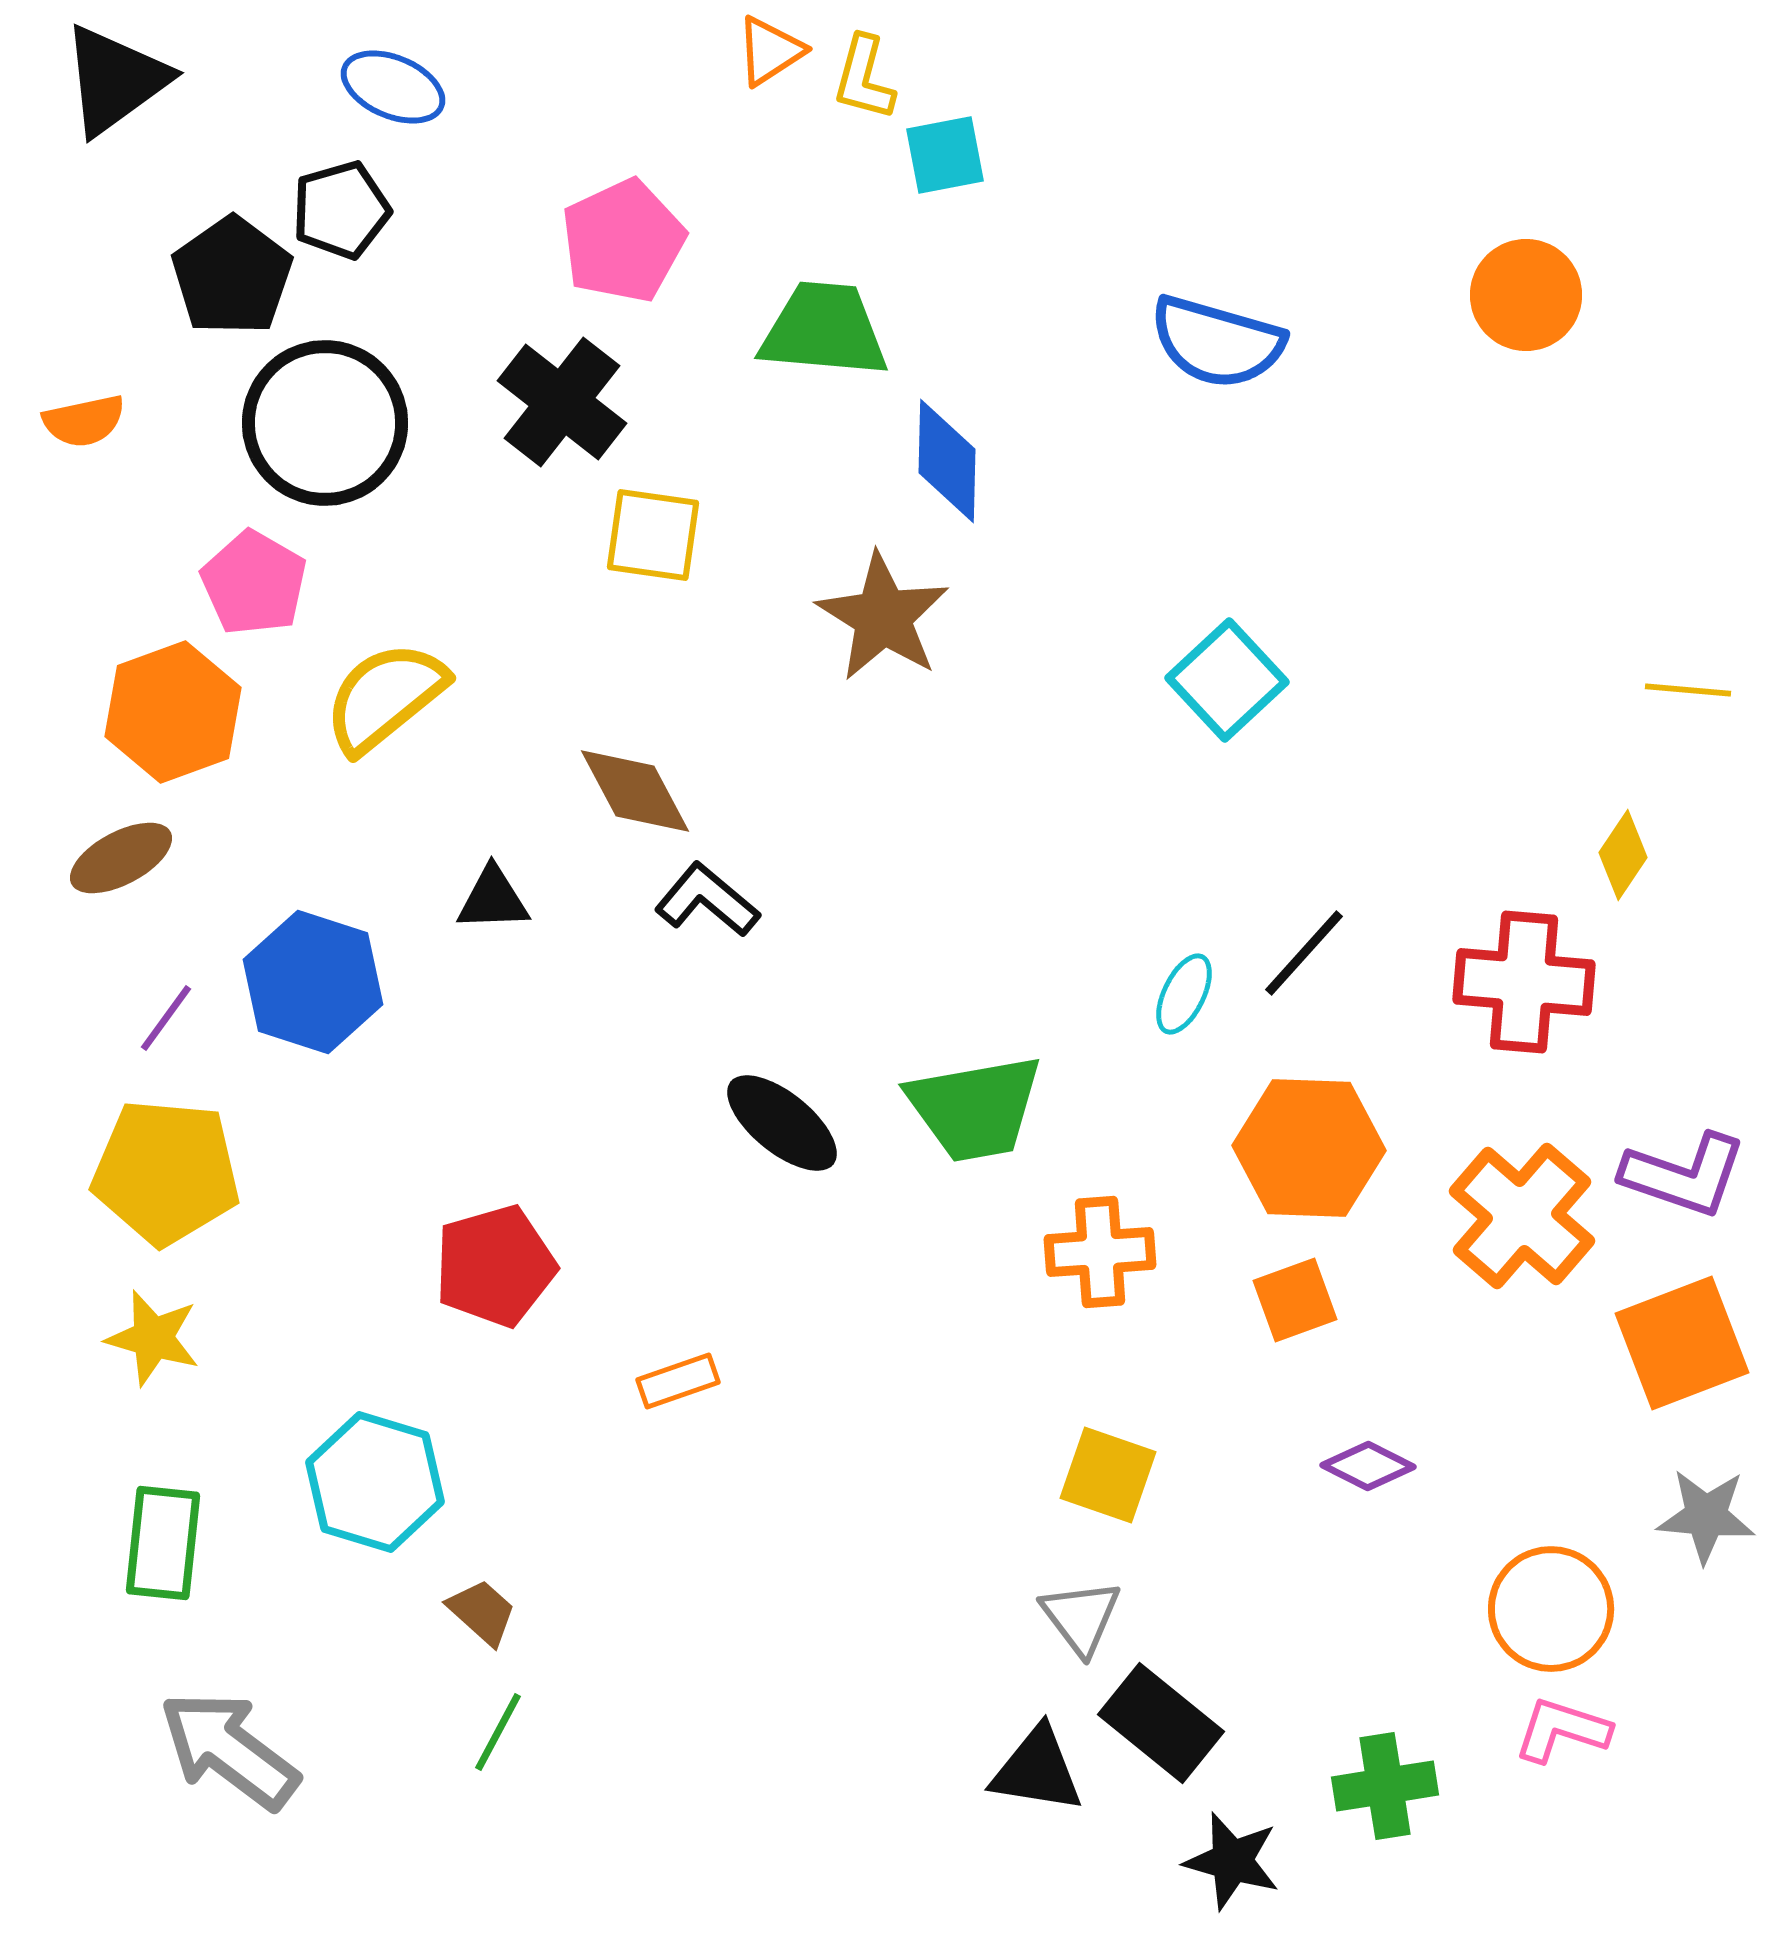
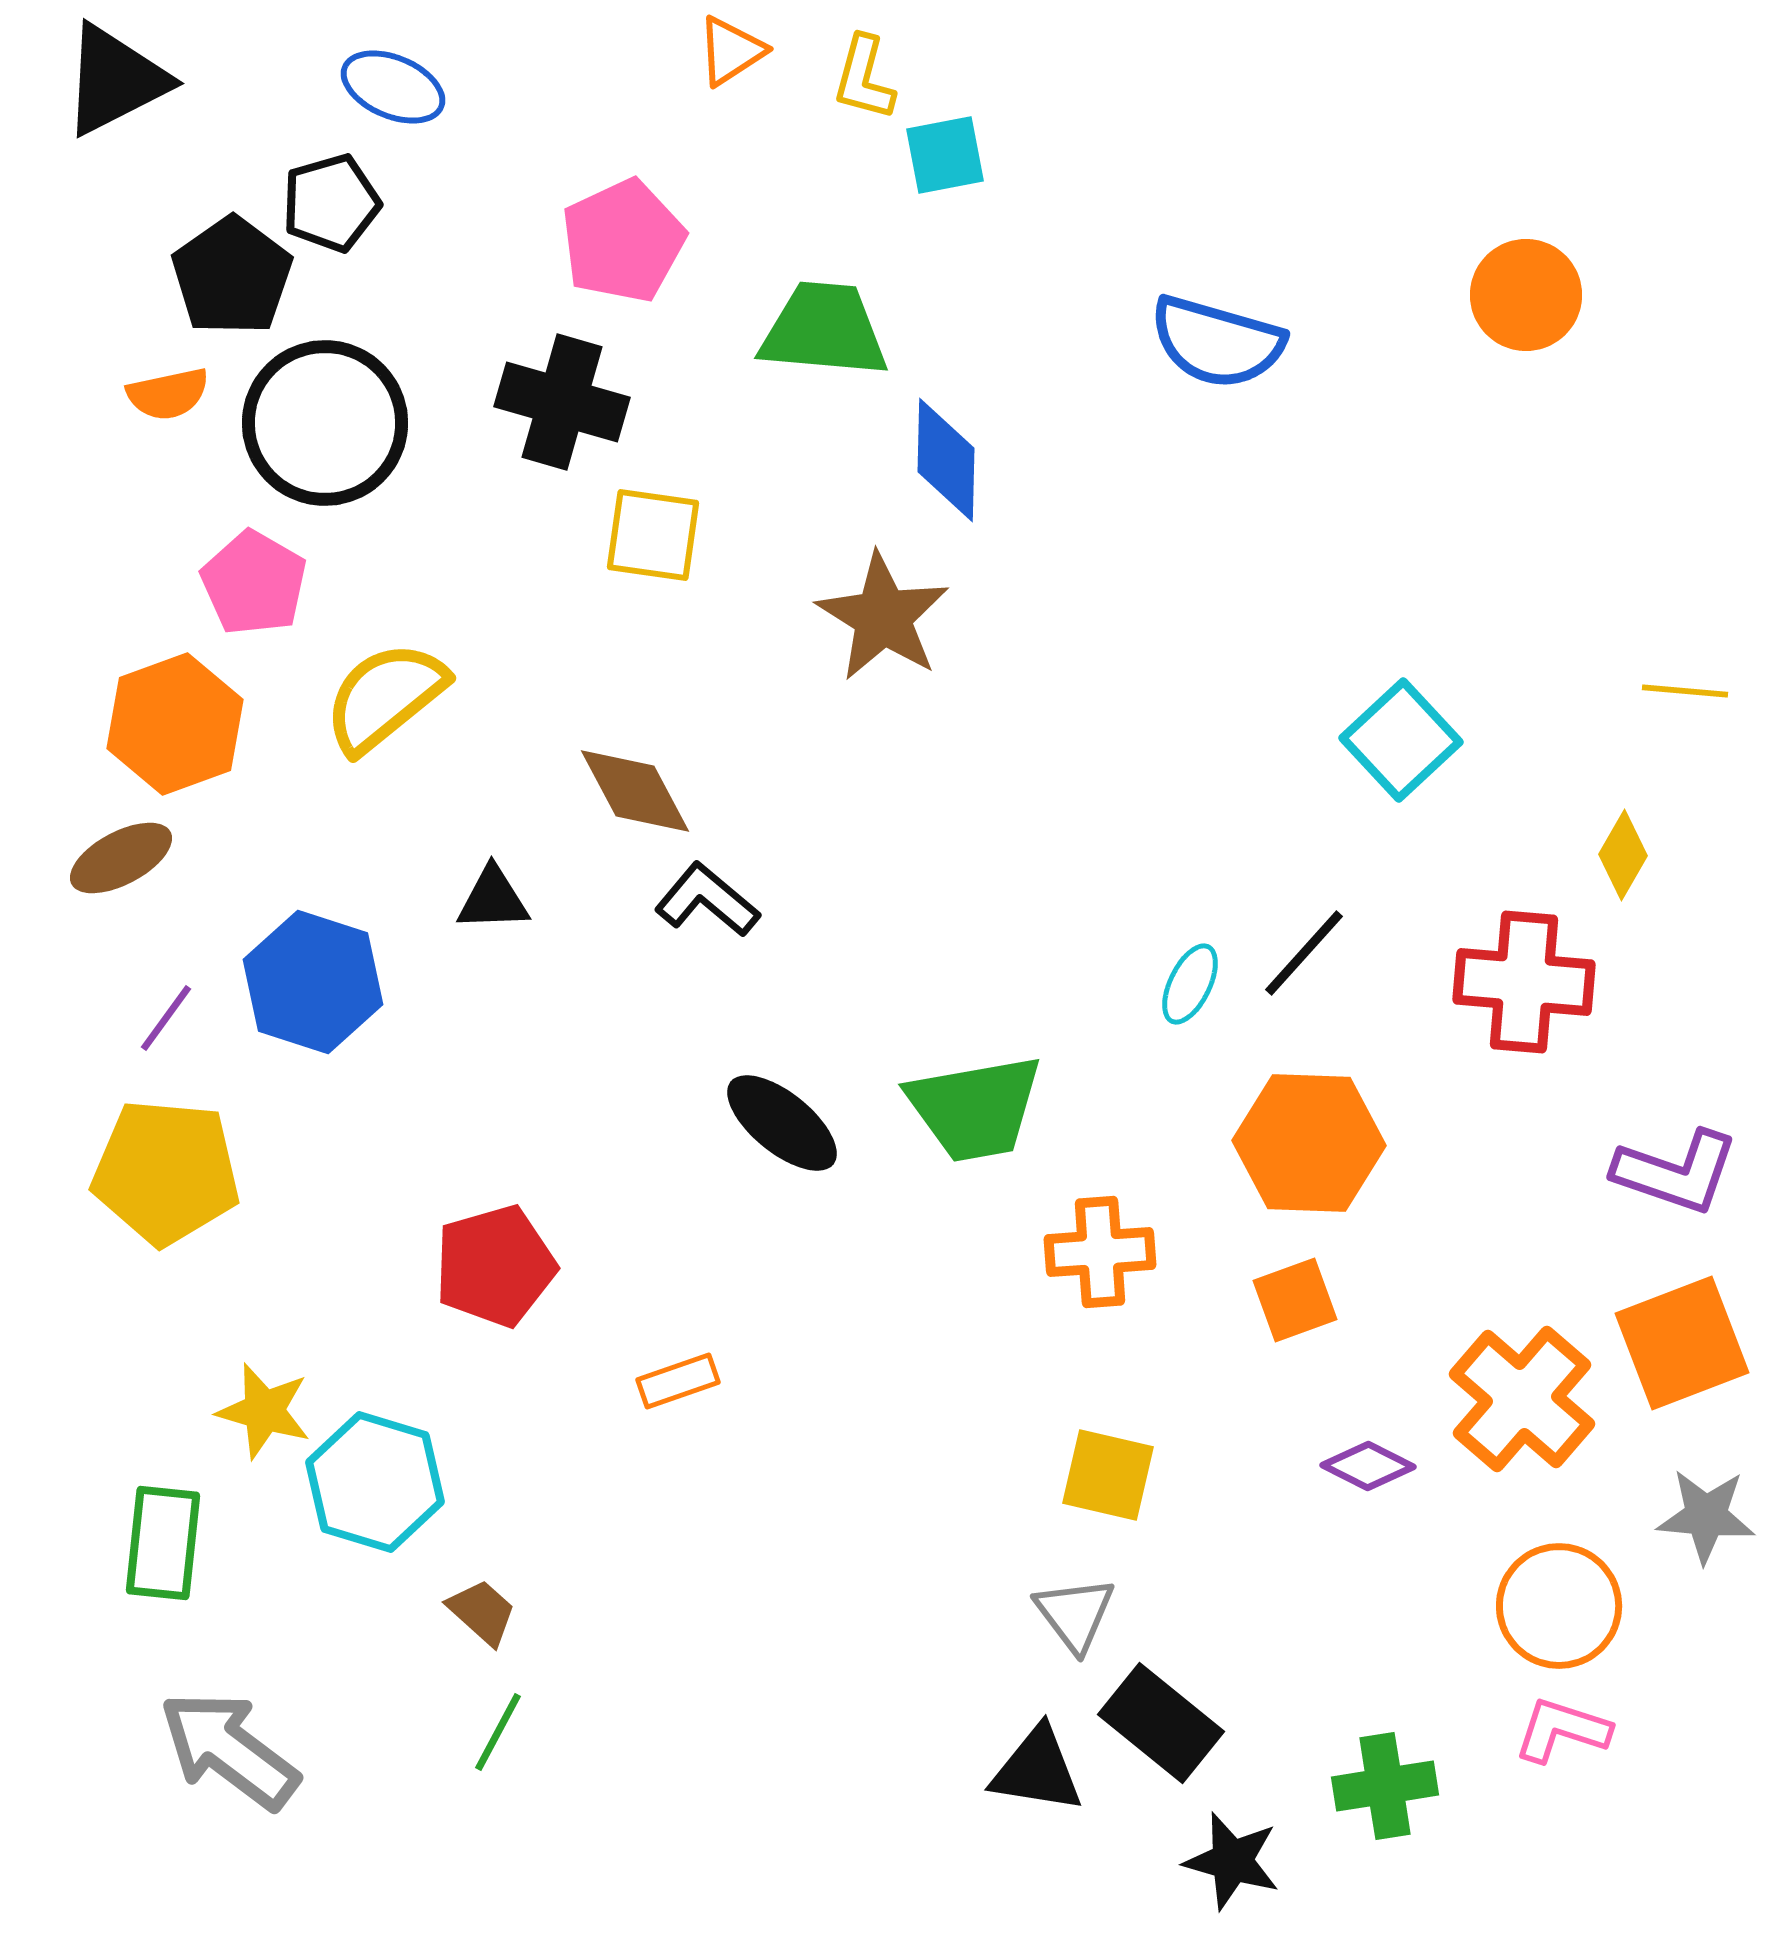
orange triangle at (770, 51): moved 39 px left
black triangle at (115, 80): rotated 9 degrees clockwise
black pentagon at (341, 210): moved 10 px left, 7 px up
black cross at (562, 402): rotated 22 degrees counterclockwise
orange semicircle at (84, 421): moved 84 px right, 27 px up
blue diamond at (947, 461): moved 1 px left, 1 px up
cyan square at (1227, 680): moved 174 px right, 60 px down
yellow line at (1688, 690): moved 3 px left, 1 px down
orange hexagon at (173, 712): moved 2 px right, 12 px down
yellow diamond at (1623, 855): rotated 4 degrees counterclockwise
cyan ellipse at (1184, 994): moved 6 px right, 10 px up
orange hexagon at (1309, 1148): moved 5 px up
purple L-shape at (1684, 1175): moved 8 px left, 3 px up
orange cross at (1522, 1216): moved 183 px down
yellow star at (153, 1338): moved 111 px right, 73 px down
yellow square at (1108, 1475): rotated 6 degrees counterclockwise
orange circle at (1551, 1609): moved 8 px right, 3 px up
gray triangle at (1081, 1617): moved 6 px left, 3 px up
